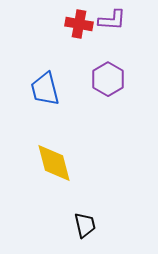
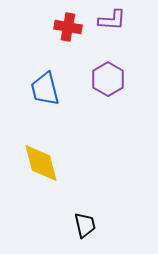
red cross: moved 11 px left, 3 px down
yellow diamond: moved 13 px left
